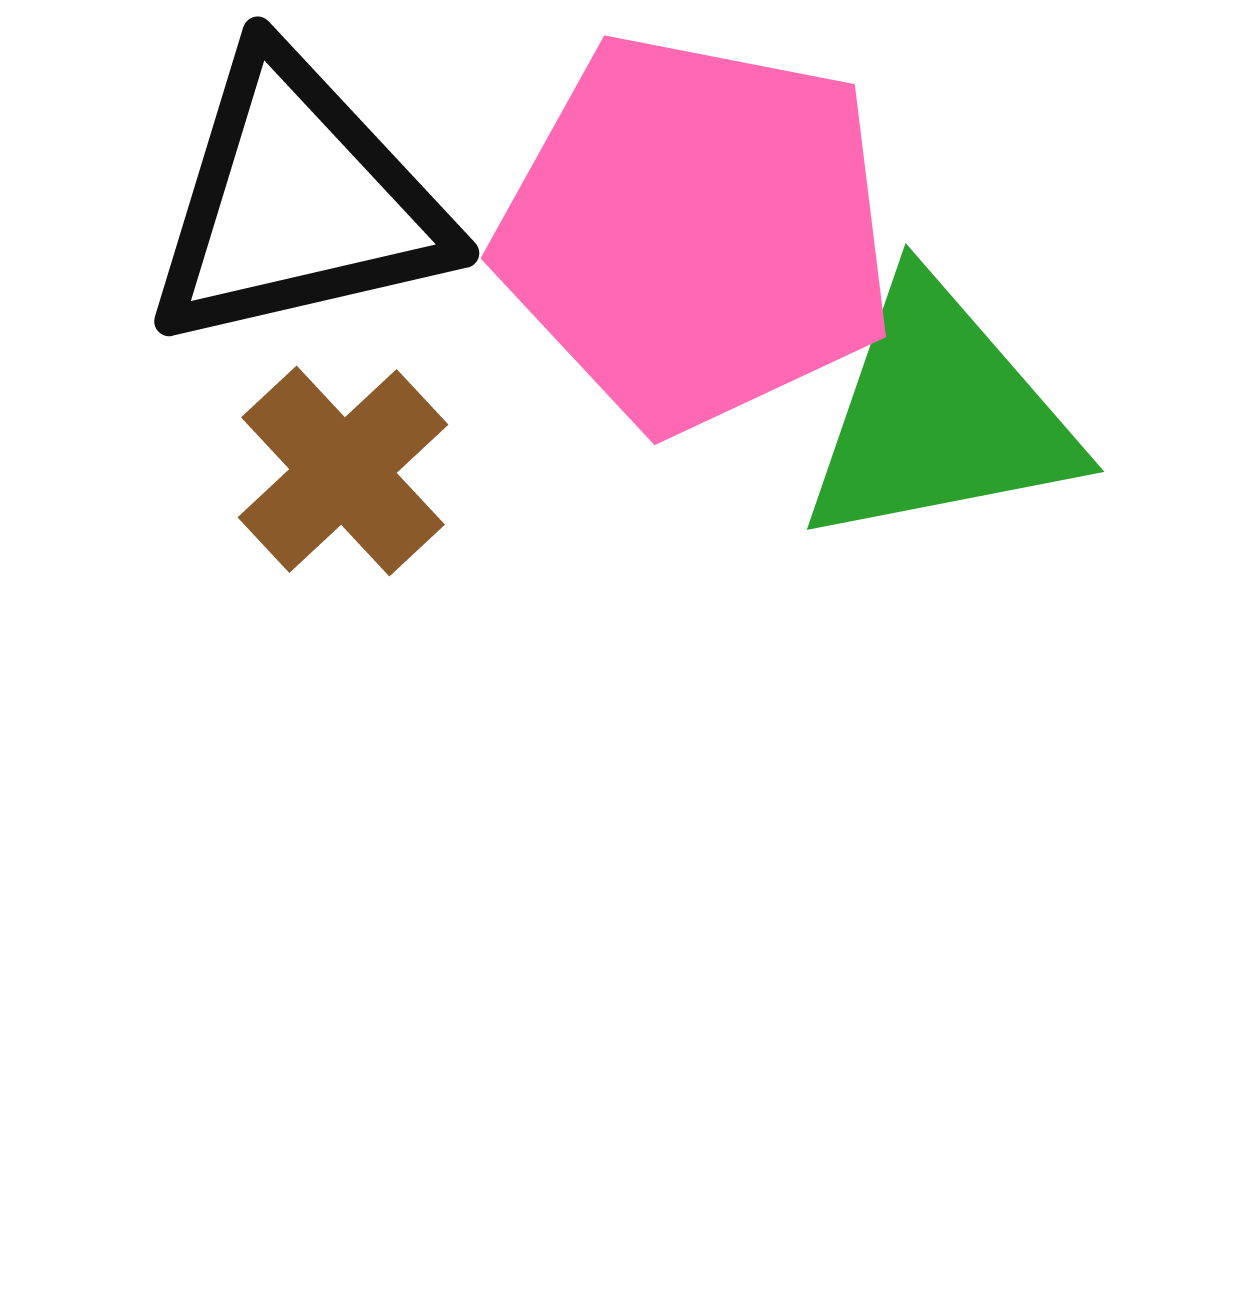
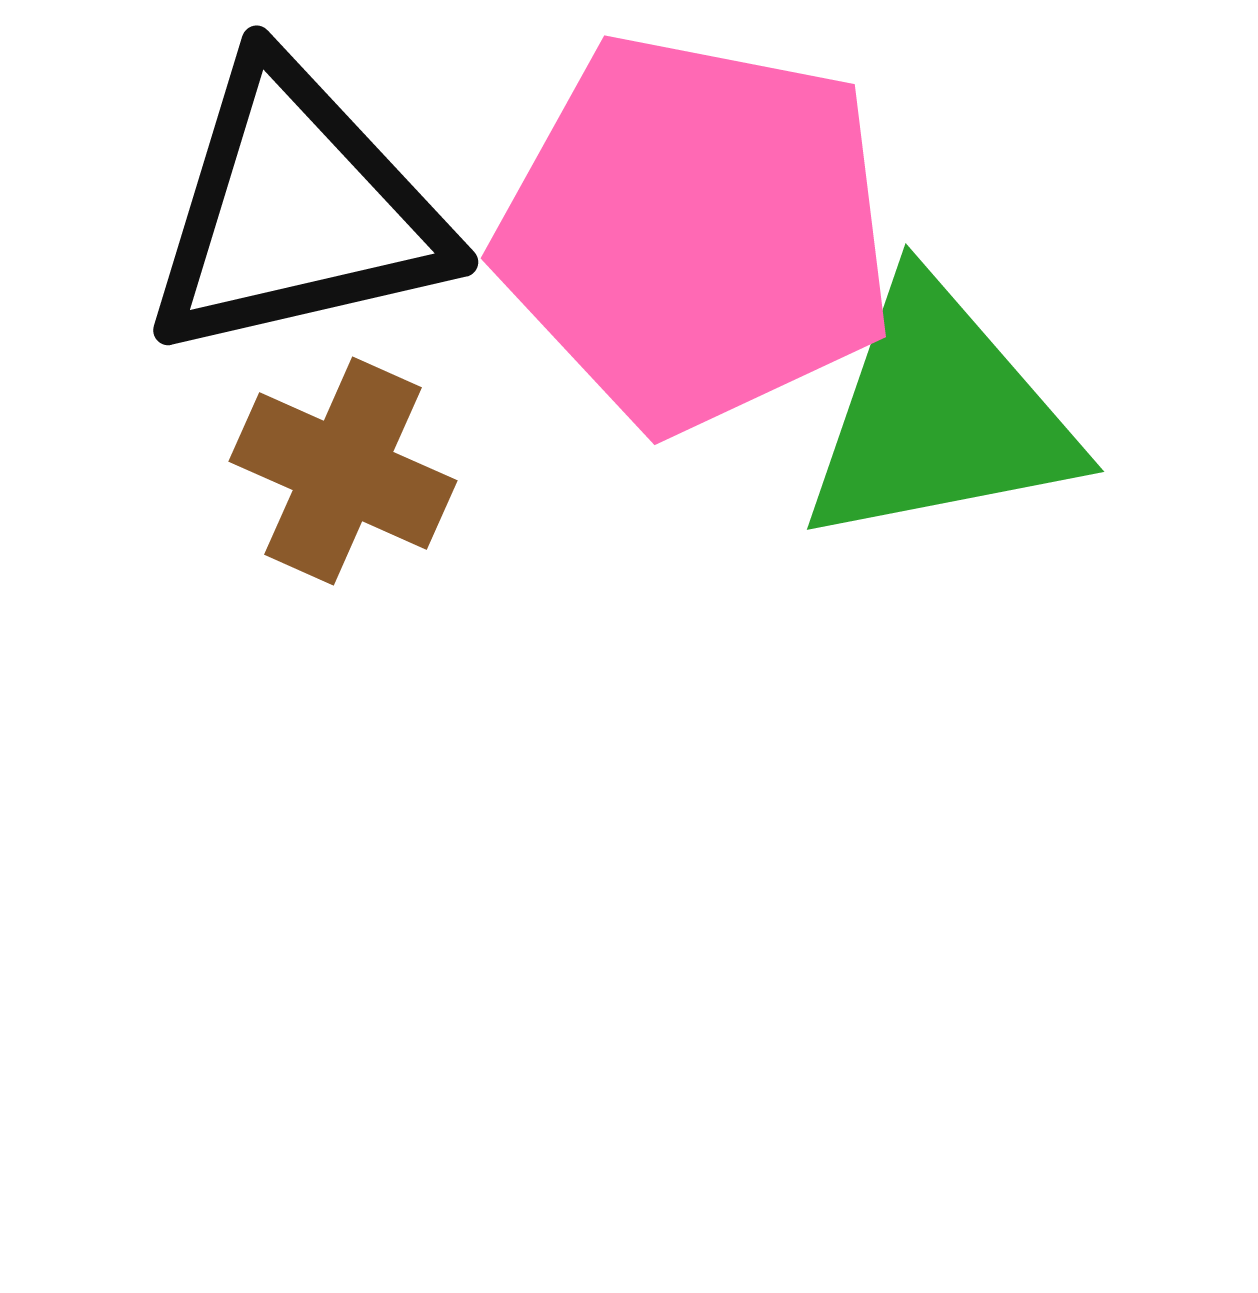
black triangle: moved 1 px left, 9 px down
brown cross: rotated 23 degrees counterclockwise
